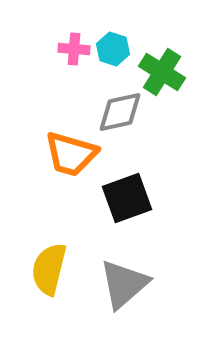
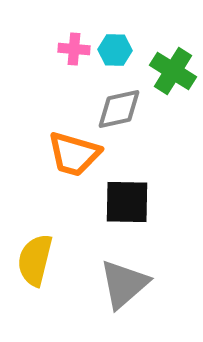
cyan hexagon: moved 2 px right, 1 px down; rotated 16 degrees counterclockwise
green cross: moved 11 px right, 1 px up
gray diamond: moved 1 px left, 3 px up
orange trapezoid: moved 3 px right
black square: moved 4 px down; rotated 21 degrees clockwise
yellow semicircle: moved 14 px left, 9 px up
